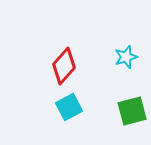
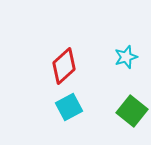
red diamond: rotated 6 degrees clockwise
green square: rotated 36 degrees counterclockwise
